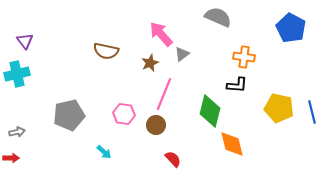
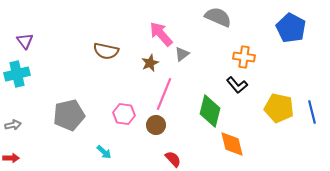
black L-shape: rotated 45 degrees clockwise
gray arrow: moved 4 px left, 7 px up
